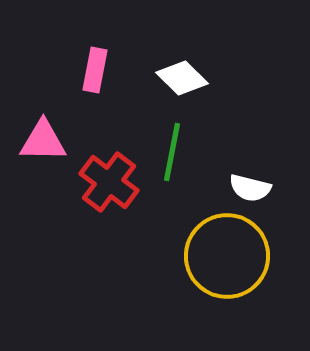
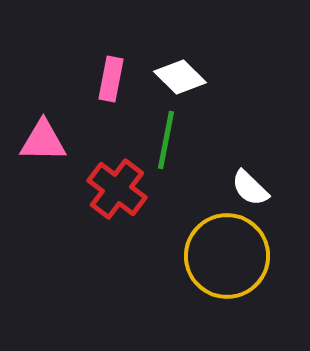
pink rectangle: moved 16 px right, 9 px down
white diamond: moved 2 px left, 1 px up
green line: moved 6 px left, 12 px up
red cross: moved 8 px right, 7 px down
white semicircle: rotated 30 degrees clockwise
